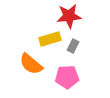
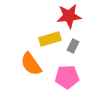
orange semicircle: rotated 15 degrees clockwise
